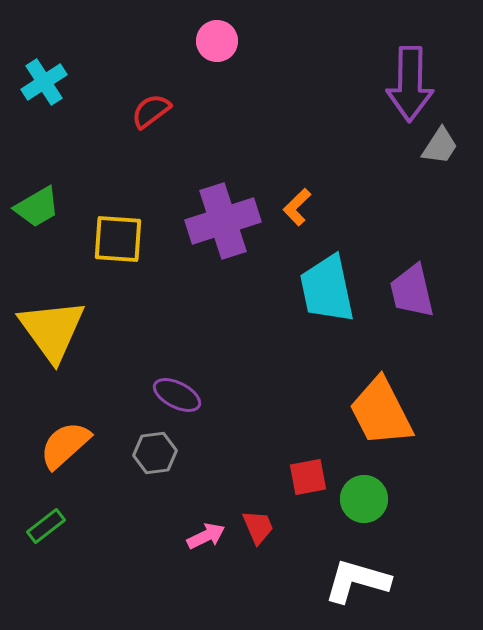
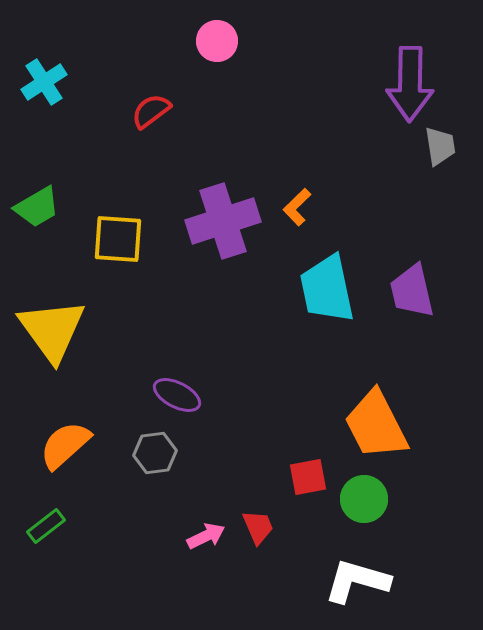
gray trapezoid: rotated 42 degrees counterclockwise
orange trapezoid: moved 5 px left, 13 px down
